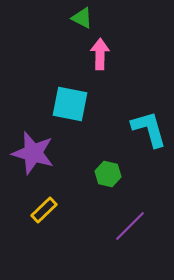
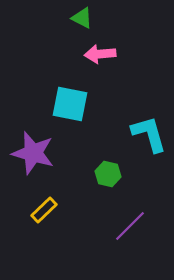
pink arrow: rotated 96 degrees counterclockwise
cyan L-shape: moved 5 px down
